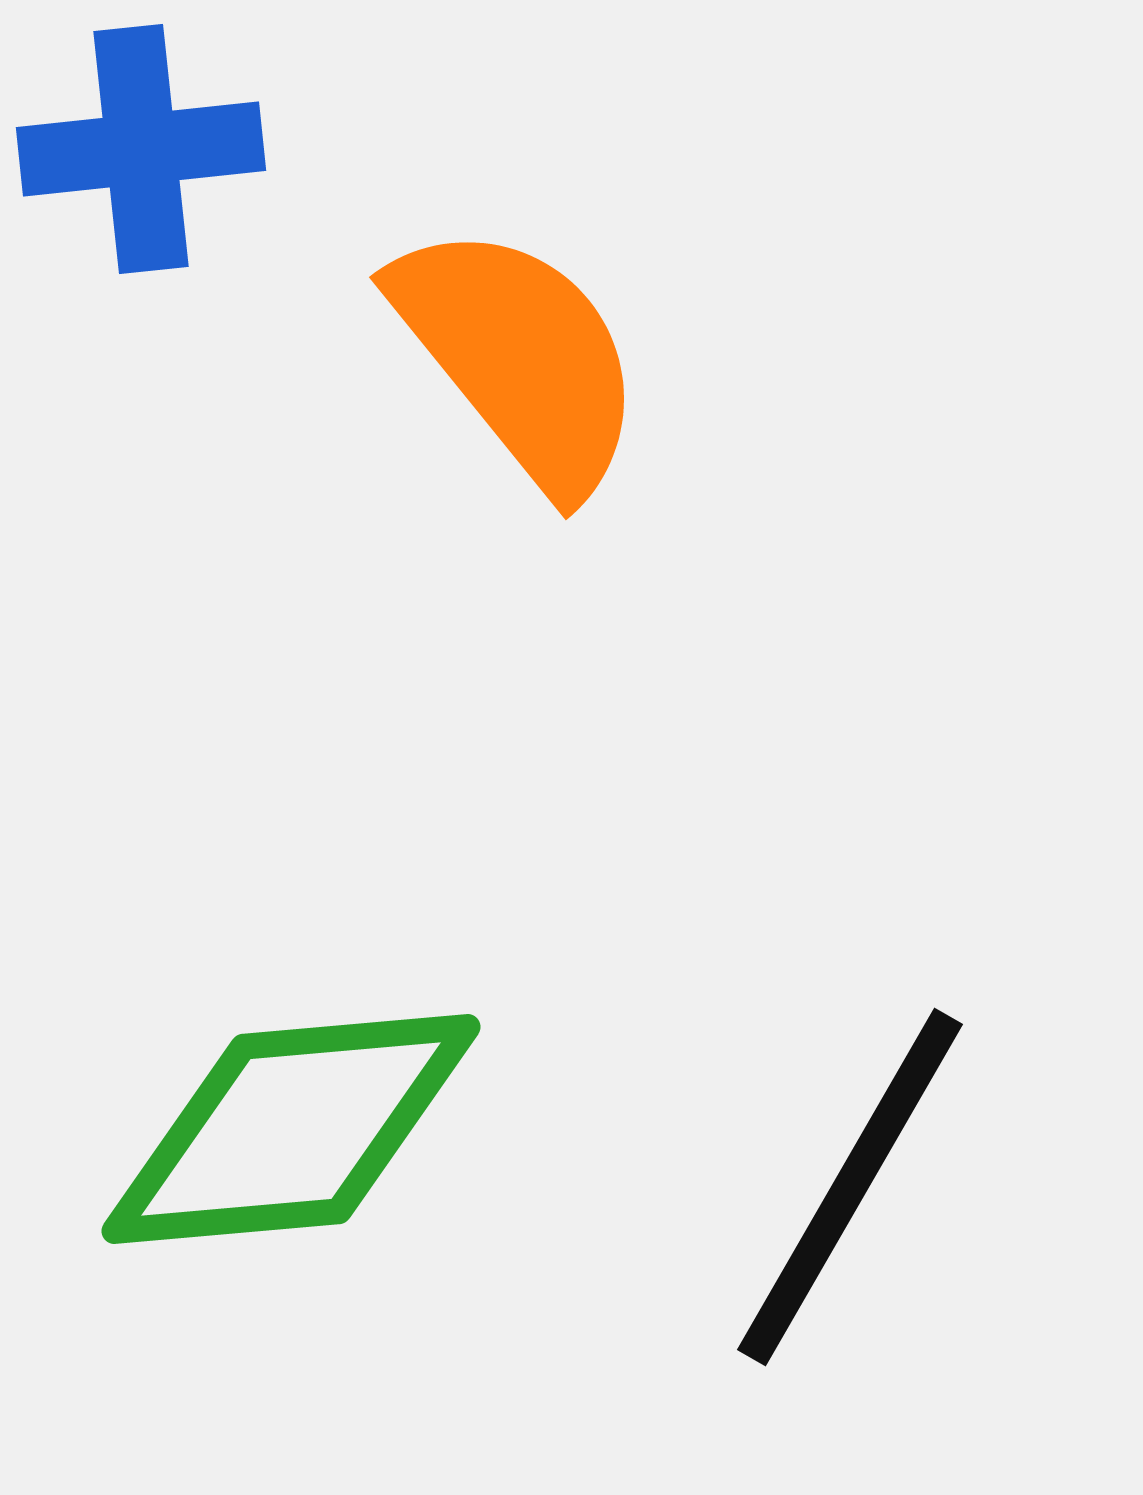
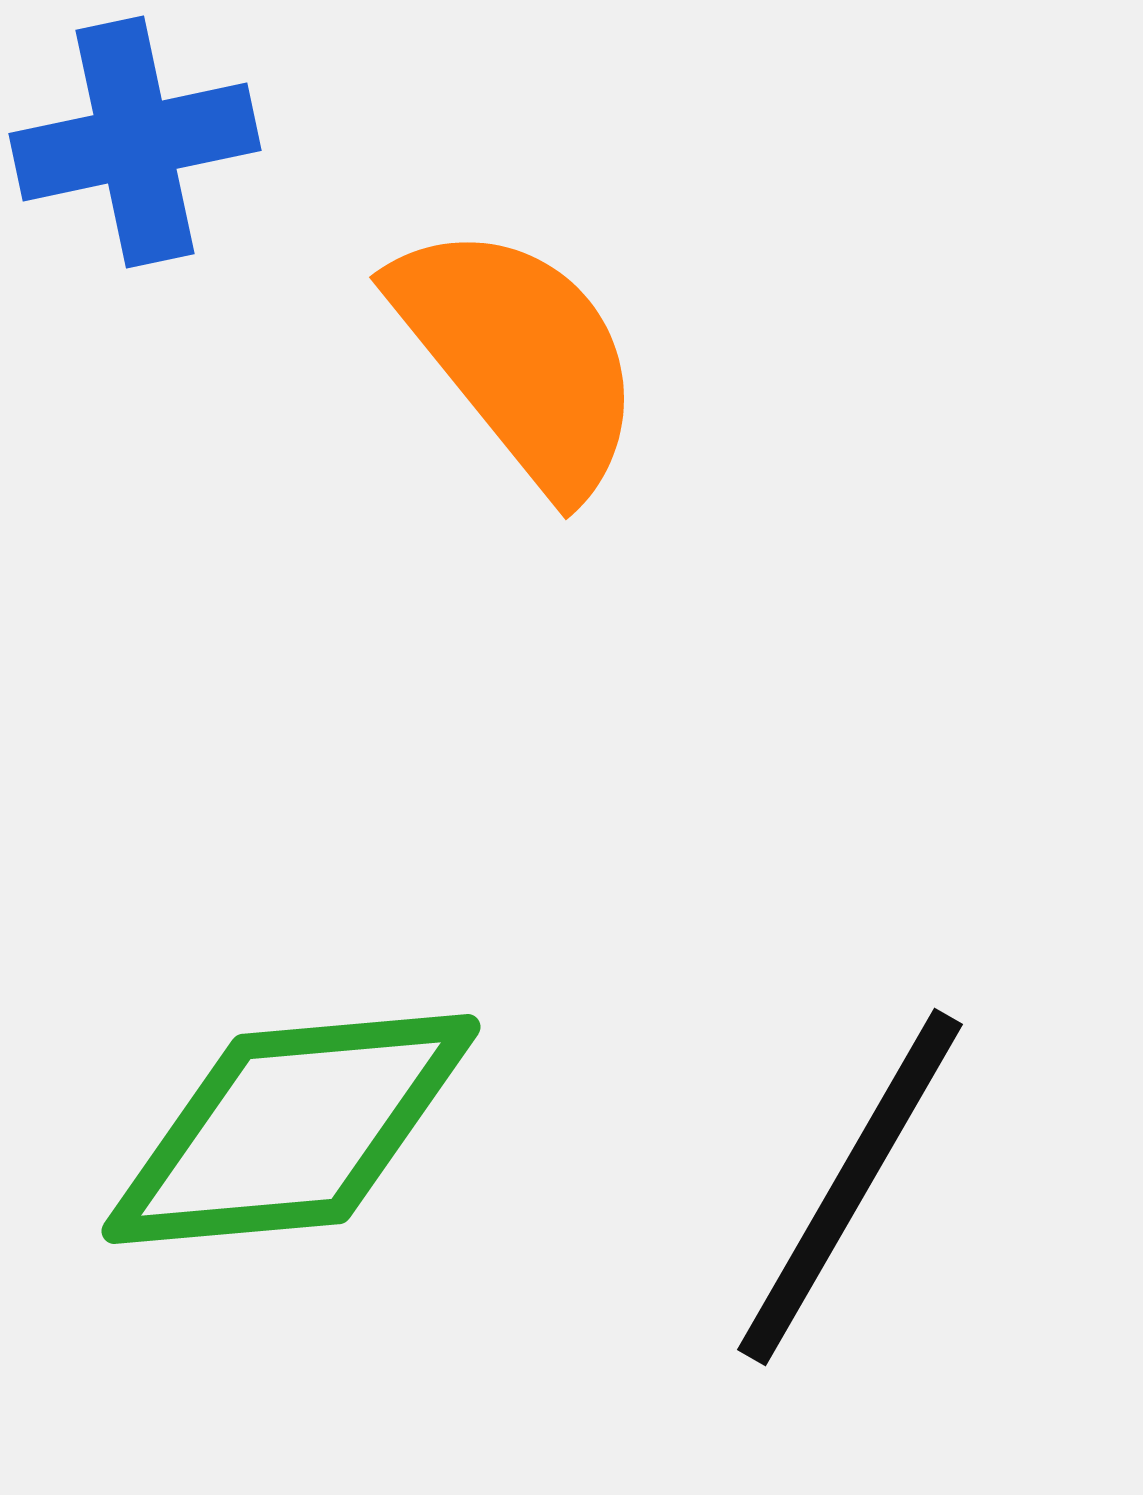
blue cross: moved 6 px left, 7 px up; rotated 6 degrees counterclockwise
